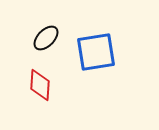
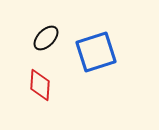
blue square: rotated 9 degrees counterclockwise
